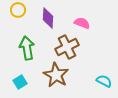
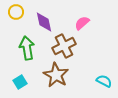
yellow circle: moved 2 px left, 2 px down
purple diamond: moved 4 px left, 4 px down; rotated 15 degrees counterclockwise
pink semicircle: rotated 63 degrees counterclockwise
brown cross: moved 3 px left, 1 px up
